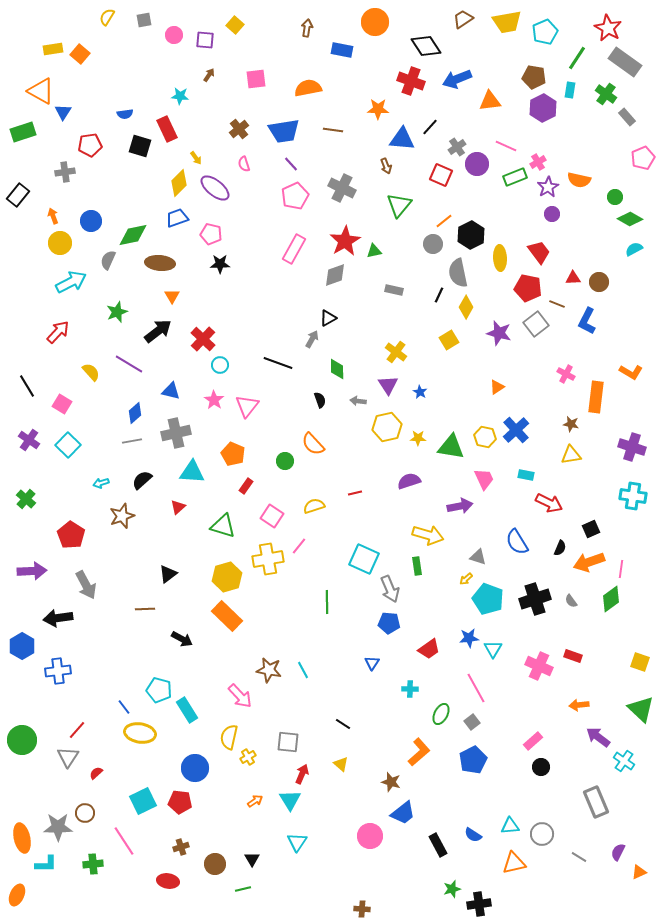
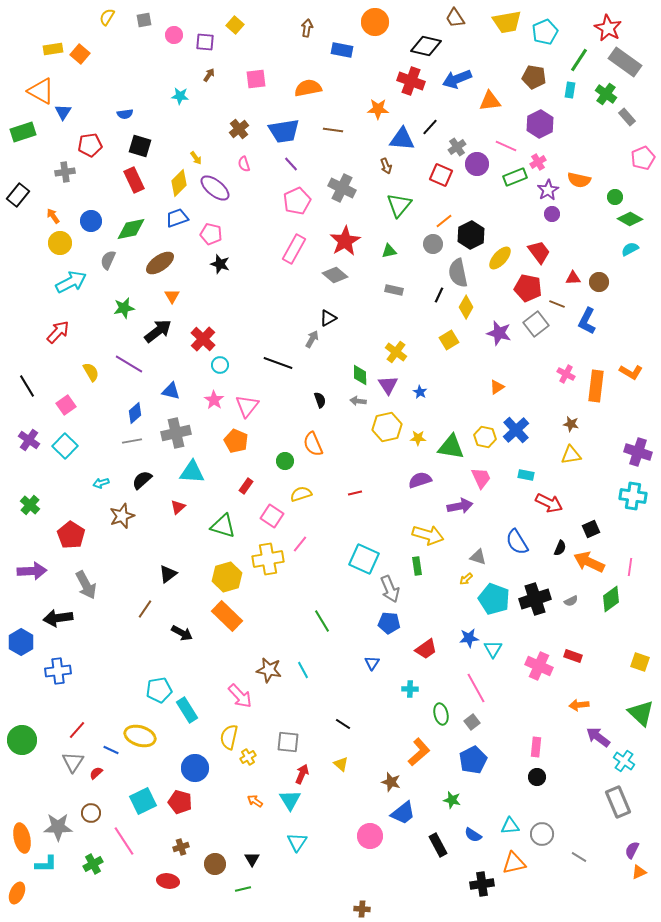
brown trapezoid at (463, 19): moved 8 px left, 1 px up; rotated 90 degrees counterclockwise
purple square at (205, 40): moved 2 px down
black diamond at (426, 46): rotated 44 degrees counterclockwise
green line at (577, 58): moved 2 px right, 2 px down
purple hexagon at (543, 108): moved 3 px left, 16 px down
red rectangle at (167, 129): moved 33 px left, 51 px down
purple star at (548, 187): moved 3 px down
pink pentagon at (295, 196): moved 2 px right, 5 px down
orange arrow at (53, 216): rotated 14 degrees counterclockwise
green diamond at (133, 235): moved 2 px left, 6 px up
cyan semicircle at (634, 249): moved 4 px left
green triangle at (374, 251): moved 15 px right
yellow ellipse at (500, 258): rotated 45 degrees clockwise
brown ellipse at (160, 263): rotated 40 degrees counterclockwise
black star at (220, 264): rotated 18 degrees clockwise
gray diamond at (335, 275): rotated 60 degrees clockwise
green star at (117, 312): moved 7 px right, 4 px up; rotated 10 degrees clockwise
green diamond at (337, 369): moved 23 px right, 6 px down
yellow semicircle at (91, 372): rotated 12 degrees clockwise
orange rectangle at (596, 397): moved 11 px up
pink square at (62, 404): moved 4 px right, 1 px down; rotated 24 degrees clockwise
orange semicircle at (313, 444): rotated 20 degrees clockwise
cyan square at (68, 445): moved 3 px left, 1 px down
purple cross at (632, 447): moved 6 px right, 5 px down
orange pentagon at (233, 454): moved 3 px right, 13 px up
pink trapezoid at (484, 479): moved 3 px left, 1 px up
purple semicircle at (409, 481): moved 11 px right, 1 px up
green cross at (26, 499): moved 4 px right, 6 px down
yellow semicircle at (314, 506): moved 13 px left, 12 px up
pink line at (299, 546): moved 1 px right, 2 px up
orange arrow at (589, 562): rotated 44 degrees clockwise
pink line at (621, 569): moved 9 px right, 2 px up
cyan pentagon at (488, 599): moved 6 px right
gray semicircle at (571, 601): rotated 80 degrees counterclockwise
green line at (327, 602): moved 5 px left, 19 px down; rotated 30 degrees counterclockwise
brown line at (145, 609): rotated 54 degrees counterclockwise
black arrow at (182, 639): moved 6 px up
blue hexagon at (22, 646): moved 1 px left, 4 px up
red trapezoid at (429, 649): moved 3 px left
cyan pentagon at (159, 690): rotated 25 degrees counterclockwise
blue line at (124, 707): moved 13 px left, 43 px down; rotated 28 degrees counterclockwise
green triangle at (641, 709): moved 4 px down
green ellipse at (441, 714): rotated 40 degrees counterclockwise
yellow ellipse at (140, 733): moved 3 px down; rotated 8 degrees clockwise
pink rectangle at (533, 741): moved 3 px right, 6 px down; rotated 42 degrees counterclockwise
gray triangle at (68, 757): moved 5 px right, 5 px down
black circle at (541, 767): moved 4 px left, 10 px down
orange arrow at (255, 801): rotated 112 degrees counterclockwise
red pentagon at (180, 802): rotated 10 degrees clockwise
gray rectangle at (596, 802): moved 22 px right
brown circle at (85, 813): moved 6 px right
purple semicircle at (618, 852): moved 14 px right, 2 px up
green cross at (93, 864): rotated 24 degrees counterclockwise
green star at (452, 889): moved 89 px up; rotated 30 degrees clockwise
orange ellipse at (17, 895): moved 2 px up
black cross at (479, 904): moved 3 px right, 20 px up
